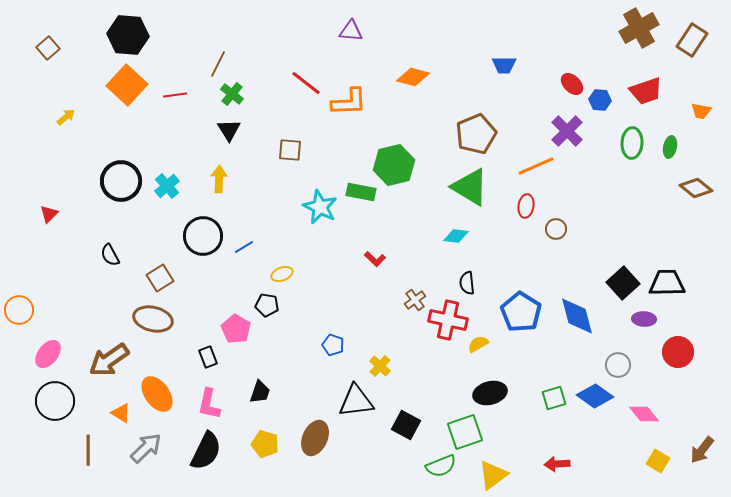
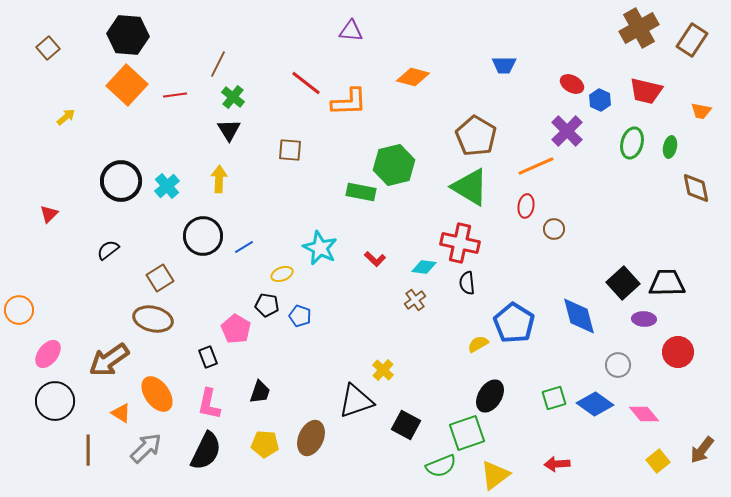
red ellipse at (572, 84): rotated 15 degrees counterclockwise
red trapezoid at (646, 91): rotated 32 degrees clockwise
green cross at (232, 94): moved 1 px right, 3 px down
blue hexagon at (600, 100): rotated 20 degrees clockwise
brown pentagon at (476, 134): moved 2 px down; rotated 18 degrees counterclockwise
green ellipse at (632, 143): rotated 12 degrees clockwise
brown diamond at (696, 188): rotated 40 degrees clockwise
cyan star at (320, 207): moved 41 px down
brown circle at (556, 229): moved 2 px left
cyan diamond at (456, 236): moved 32 px left, 31 px down
black semicircle at (110, 255): moved 2 px left, 5 px up; rotated 80 degrees clockwise
blue pentagon at (521, 312): moved 7 px left, 11 px down
blue diamond at (577, 316): moved 2 px right
red cross at (448, 320): moved 12 px right, 77 px up
blue pentagon at (333, 345): moved 33 px left, 29 px up
yellow cross at (380, 366): moved 3 px right, 4 px down
black ellipse at (490, 393): moved 3 px down; rotated 44 degrees counterclockwise
blue diamond at (595, 396): moved 8 px down
black triangle at (356, 401): rotated 12 degrees counterclockwise
green square at (465, 432): moved 2 px right, 1 px down
brown ellipse at (315, 438): moved 4 px left
yellow pentagon at (265, 444): rotated 12 degrees counterclockwise
yellow square at (658, 461): rotated 20 degrees clockwise
yellow triangle at (493, 475): moved 2 px right
